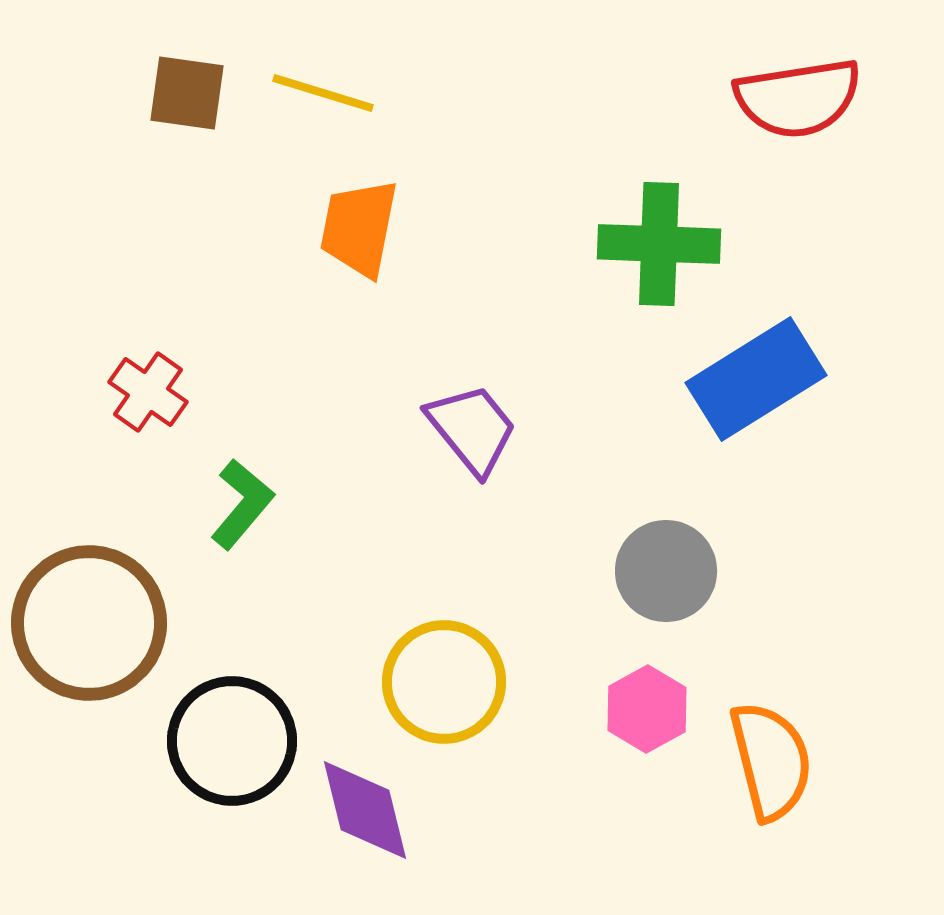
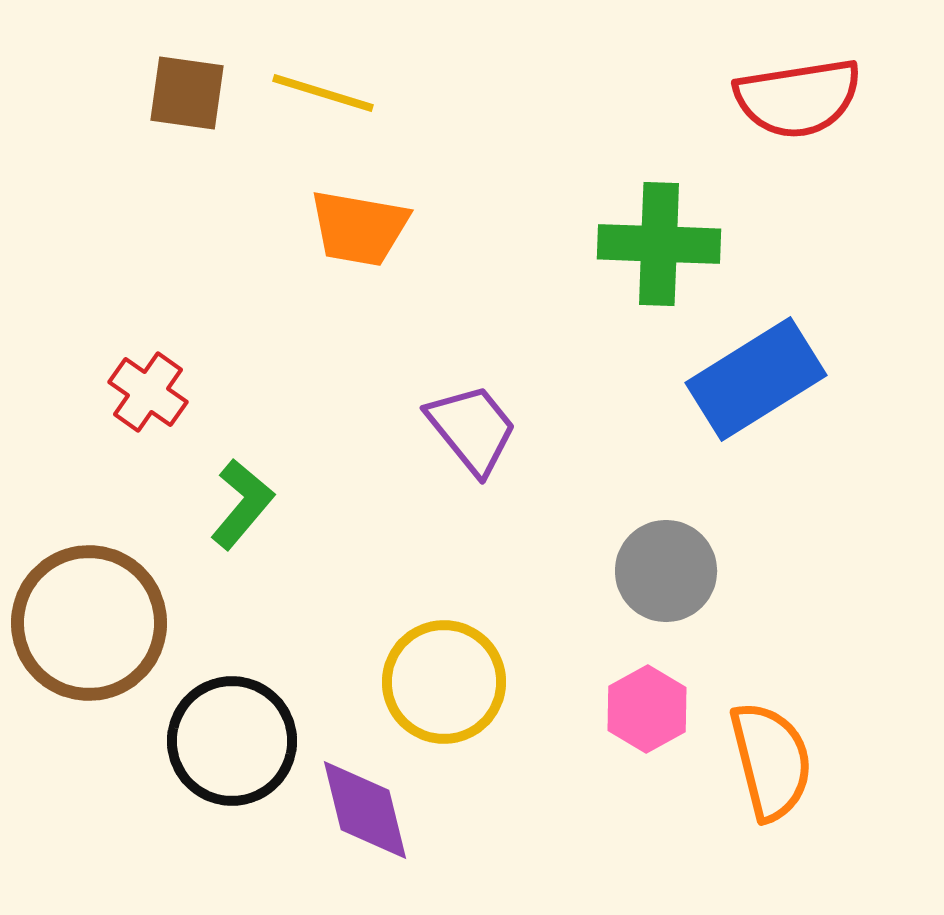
orange trapezoid: rotated 91 degrees counterclockwise
